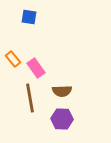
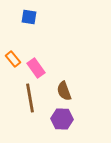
brown semicircle: moved 2 px right; rotated 72 degrees clockwise
